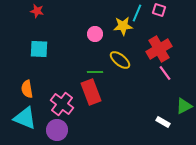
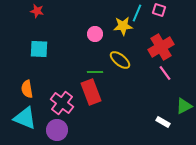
red cross: moved 2 px right, 2 px up
pink cross: moved 1 px up
